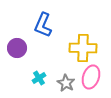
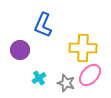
purple circle: moved 3 px right, 2 px down
pink ellipse: moved 1 px left, 2 px up; rotated 25 degrees clockwise
gray star: rotated 12 degrees counterclockwise
